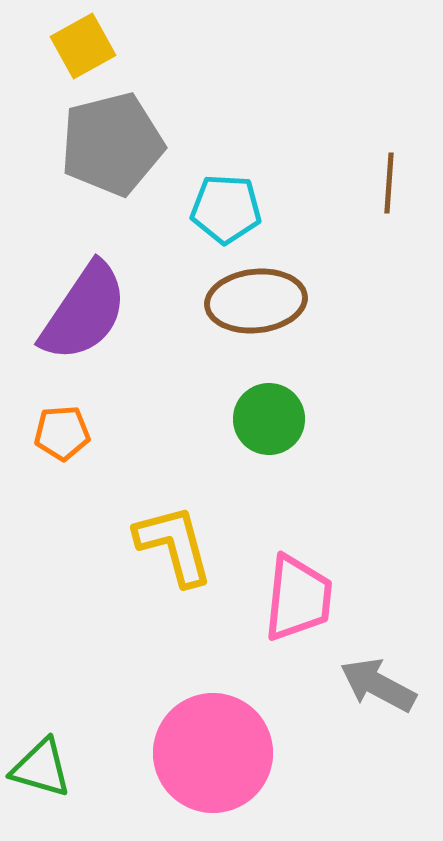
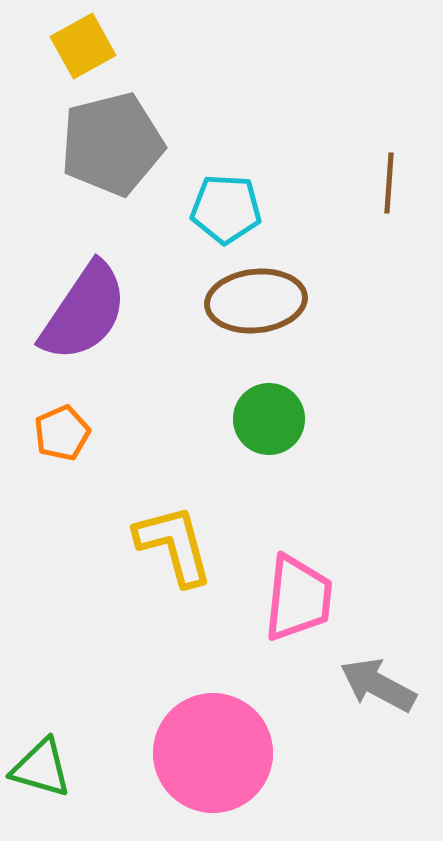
orange pentagon: rotated 20 degrees counterclockwise
